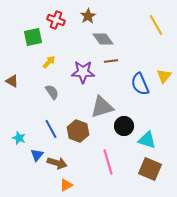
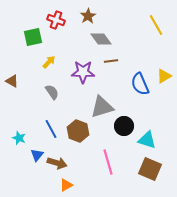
gray diamond: moved 2 px left
yellow triangle: rotated 21 degrees clockwise
